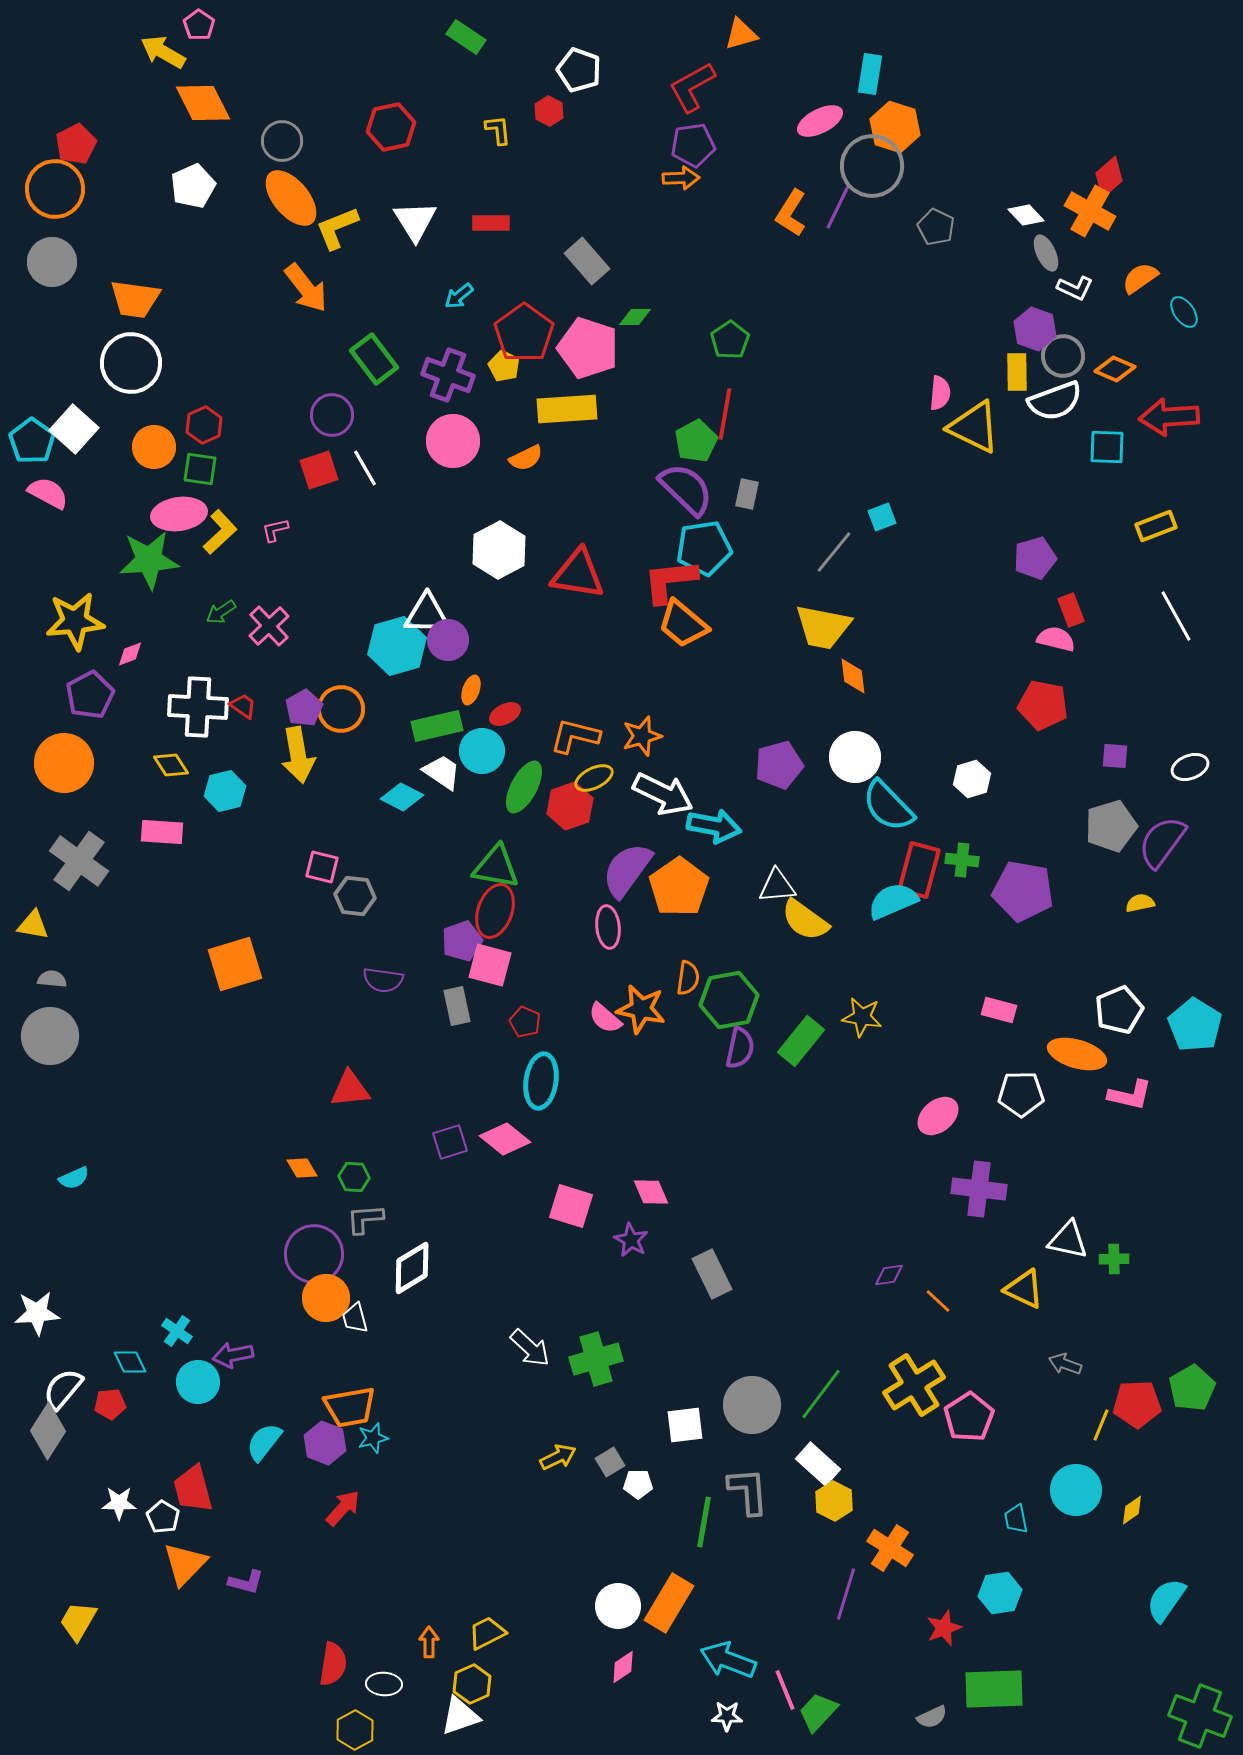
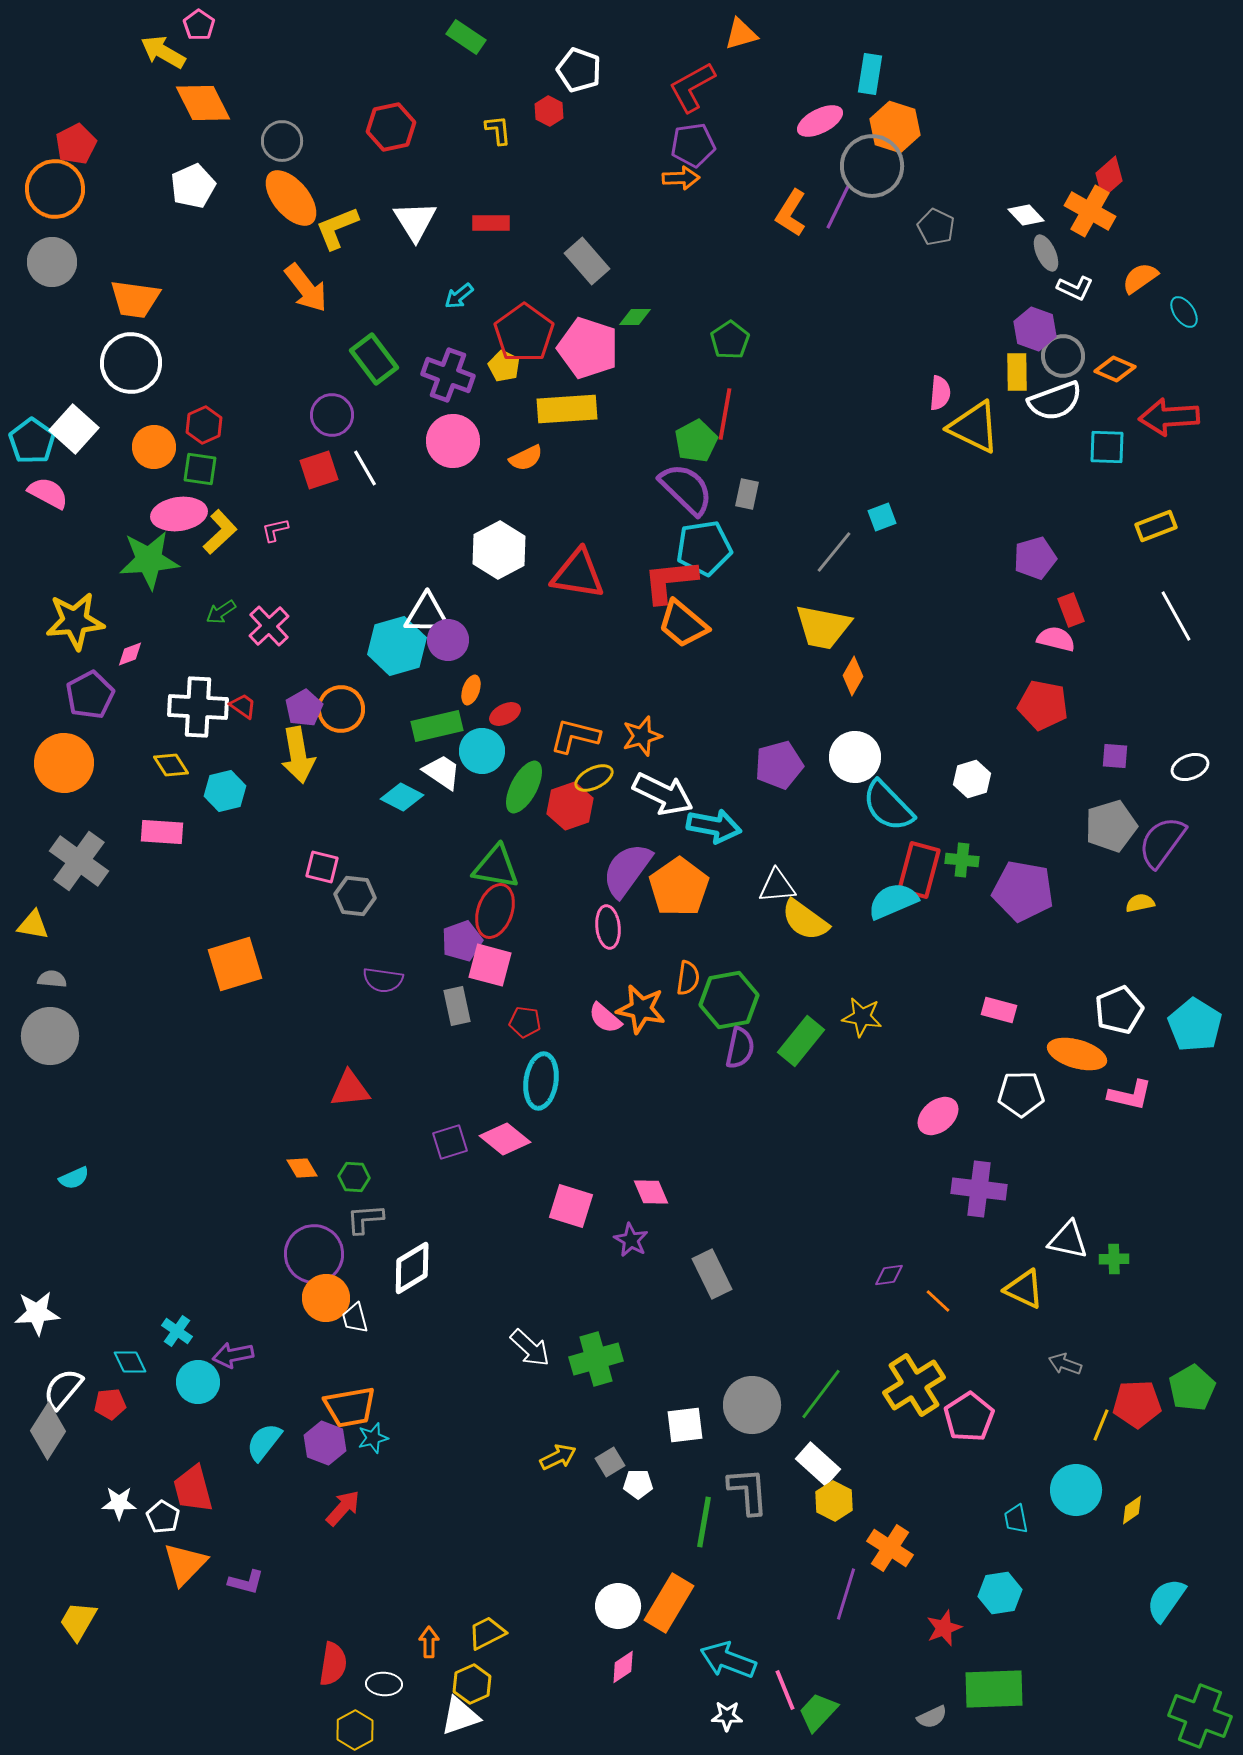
orange diamond at (853, 676): rotated 36 degrees clockwise
red pentagon at (525, 1022): rotated 16 degrees counterclockwise
